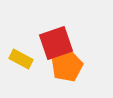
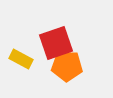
orange pentagon: rotated 28 degrees clockwise
